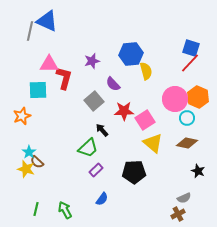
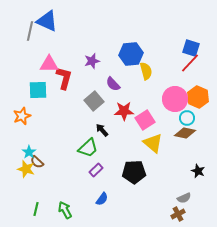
brown diamond: moved 2 px left, 10 px up
